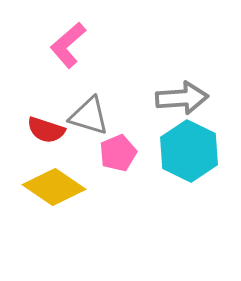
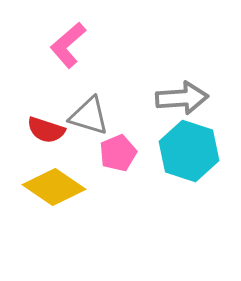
cyan hexagon: rotated 8 degrees counterclockwise
